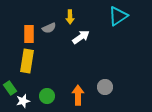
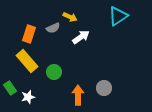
yellow arrow: rotated 64 degrees counterclockwise
gray semicircle: moved 4 px right
orange rectangle: rotated 18 degrees clockwise
yellow rectangle: rotated 50 degrees counterclockwise
gray circle: moved 1 px left, 1 px down
green circle: moved 7 px right, 24 px up
white star: moved 5 px right, 4 px up
